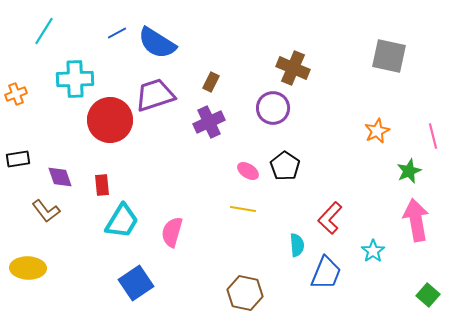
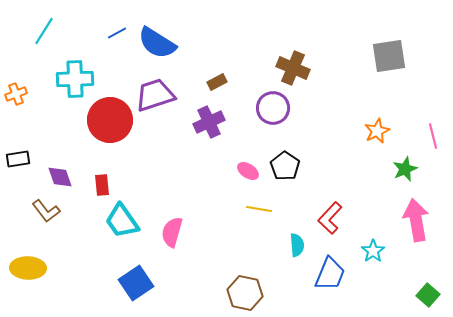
gray square: rotated 21 degrees counterclockwise
brown rectangle: moved 6 px right; rotated 36 degrees clockwise
green star: moved 4 px left, 2 px up
yellow line: moved 16 px right
cyan trapezoid: rotated 114 degrees clockwise
blue trapezoid: moved 4 px right, 1 px down
